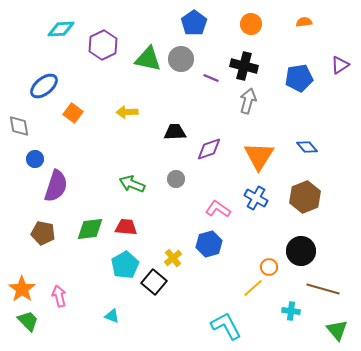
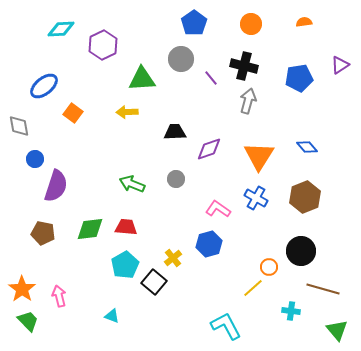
green triangle at (148, 59): moved 6 px left, 20 px down; rotated 16 degrees counterclockwise
purple line at (211, 78): rotated 28 degrees clockwise
